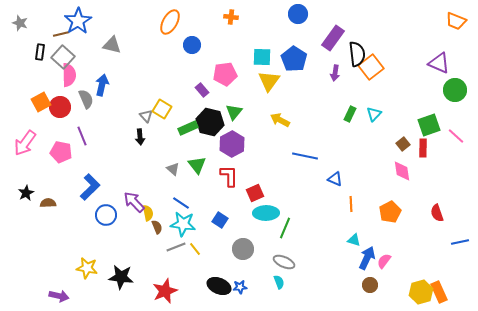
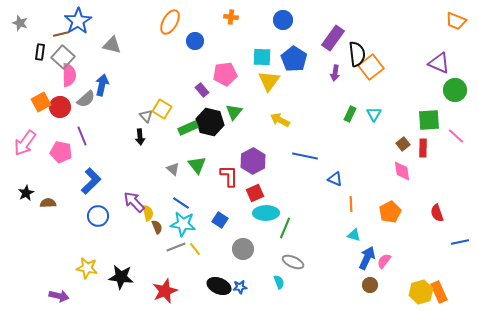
blue circle at (298, 14): moved 15 px left, 6 px down
blue circle at (192, 45): moved 3 px right, 4 px up
gray semicircle at (86, 99): rotated 72 degrees clockwise
cyan triangle at (374, 114): rotated 14 degrees counterclockwise
green square at (429, 125): moved 5 px up; rotated 15 degrees clockwise
purple hexagon at (232, 144): moved 21 px right, 17 px down
blue L-shape at (90, 187): moved 1 px right, 6 px up
blue circle at (106, 215): moved 8 px left, 1 px down
cyan triangle at (354, 240): moved 5 px up
gray ellipse at (284, 262): moved 9 px right
